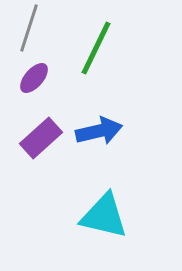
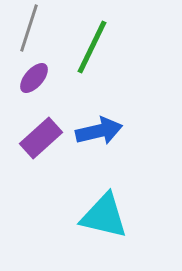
green line: moved 4 px left, 1 px up
